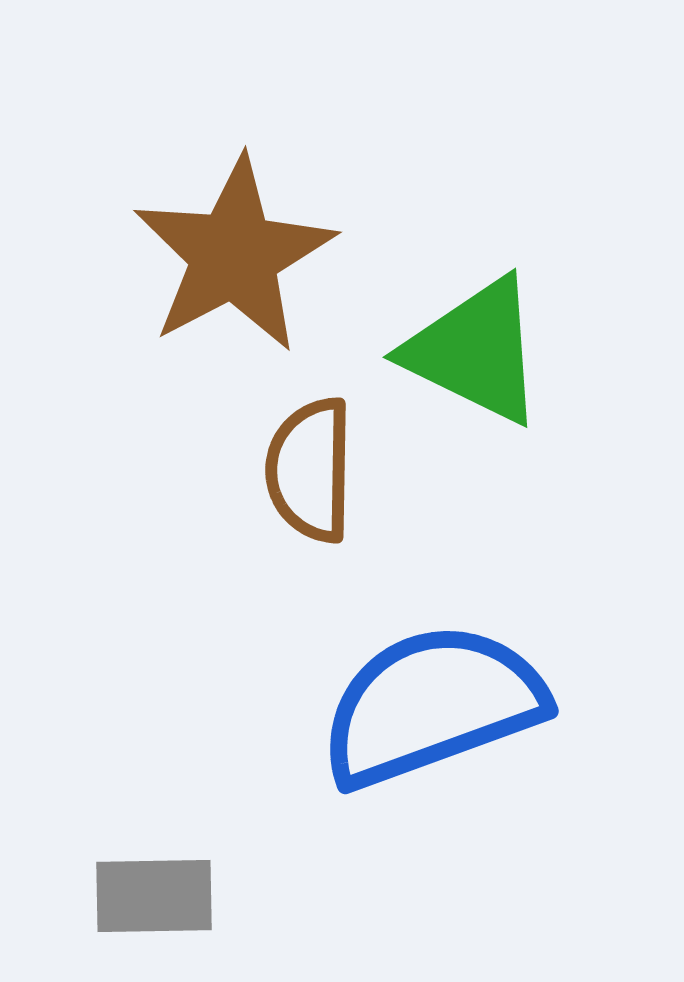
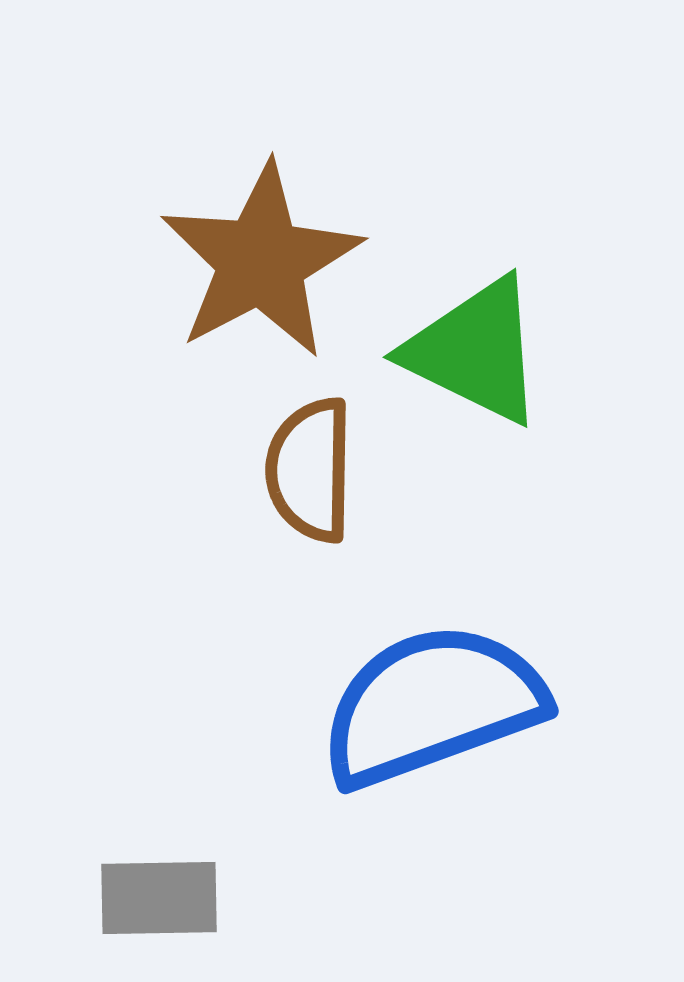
brown star: moved 27 px right, 6 px down
gray rectangle: moved 5 px right, 2 px down
